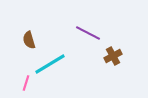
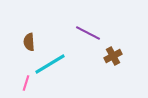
brown semicircle: moved 2 px down; rotated 12 degrees clockwise
